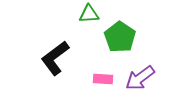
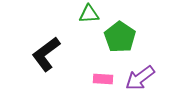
black L-shape: moved 9 px left, 4 px up
